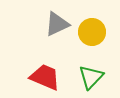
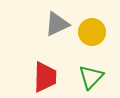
red trapezoid: rotated 68 degrees clockwise
